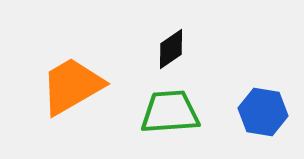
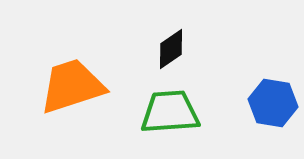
orange trapezoid: rotated 12 degrees clockwise
blue hexagon: moved 10 px right, 9 px up
